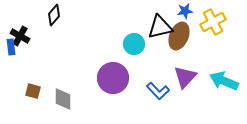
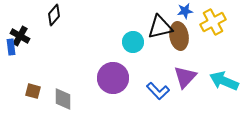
brown ellipse: rotated 32 degrees counterclockwise
cyan circle: moved 1 px left, 2 px up
